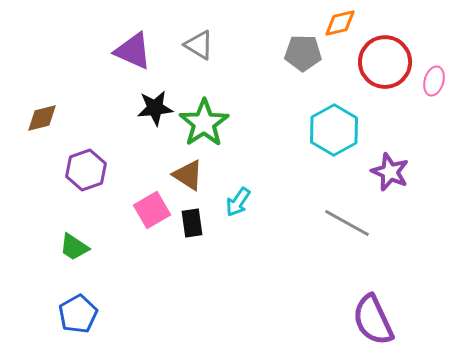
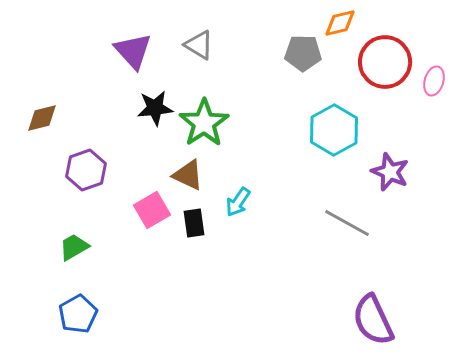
purple triangle: rotated 24 degrees clockwise
brown triangle: rotated 8 degrees counterclockwise
black rectangle: moved 2 px right
green trapezoid: rotated 116 degrees clockwise
